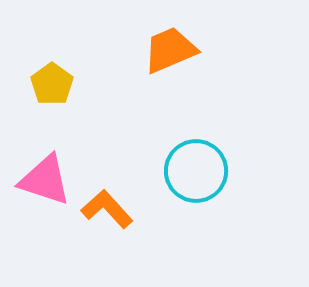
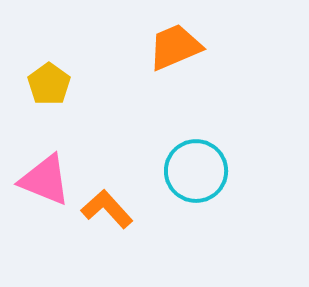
orange trapezoid: moved 5 px right, 3 px up
yellow pentagon: moved 3 px left
pink triangle: rotated 4 degrees clockwise
